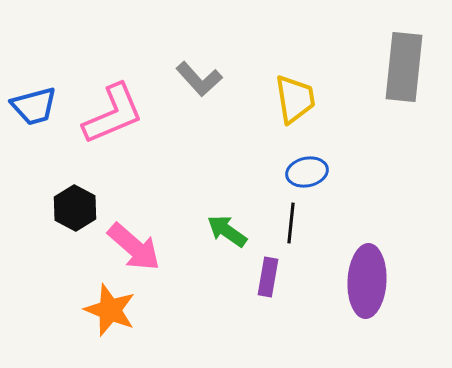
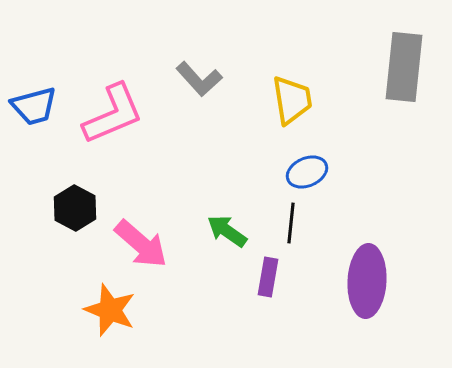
yellow trapezoid: moved 3 px left, 1 px down
blue ellipse: rotated 12 degrees counterclockwise
pink arrow: moved 7 px right, 3 px up
